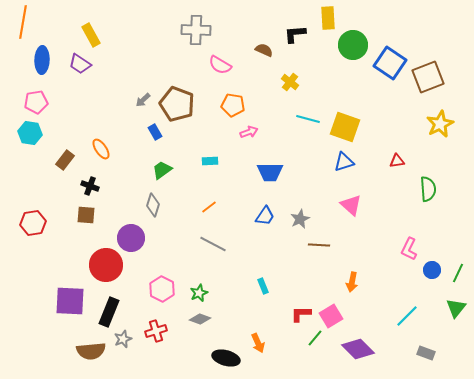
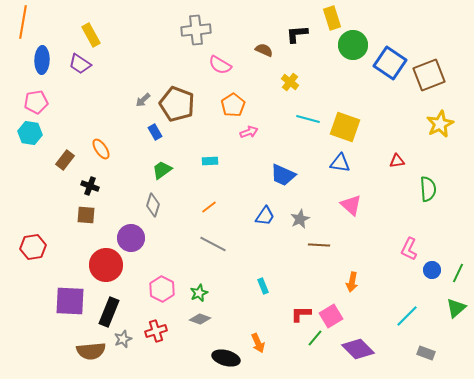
yellow rectangle at (328, 18): moved 4 px right; rotated 15 degrees counterclockwise
gray cross at (196, 30): rotated 8 degrees counterclockwise
black L-shape at (295, 34): moved 2 px right
brown square at (428, 77): moved 1 px right, 2 px up
orange pentagon at (233, 105): rotated 30 degrees clockwise
blue triangle at (344, 162): moved 4 px left, 1 px down; rotated 25 degrees clockwise
blue trapezoid at (270, 172): moved 13 px right, 3 px down; rotated 24 degrees clockwise
red hexagon at (33, 223): moved 24 px down
green triangle at (456, 308): rotated 10 degrees clockwise
